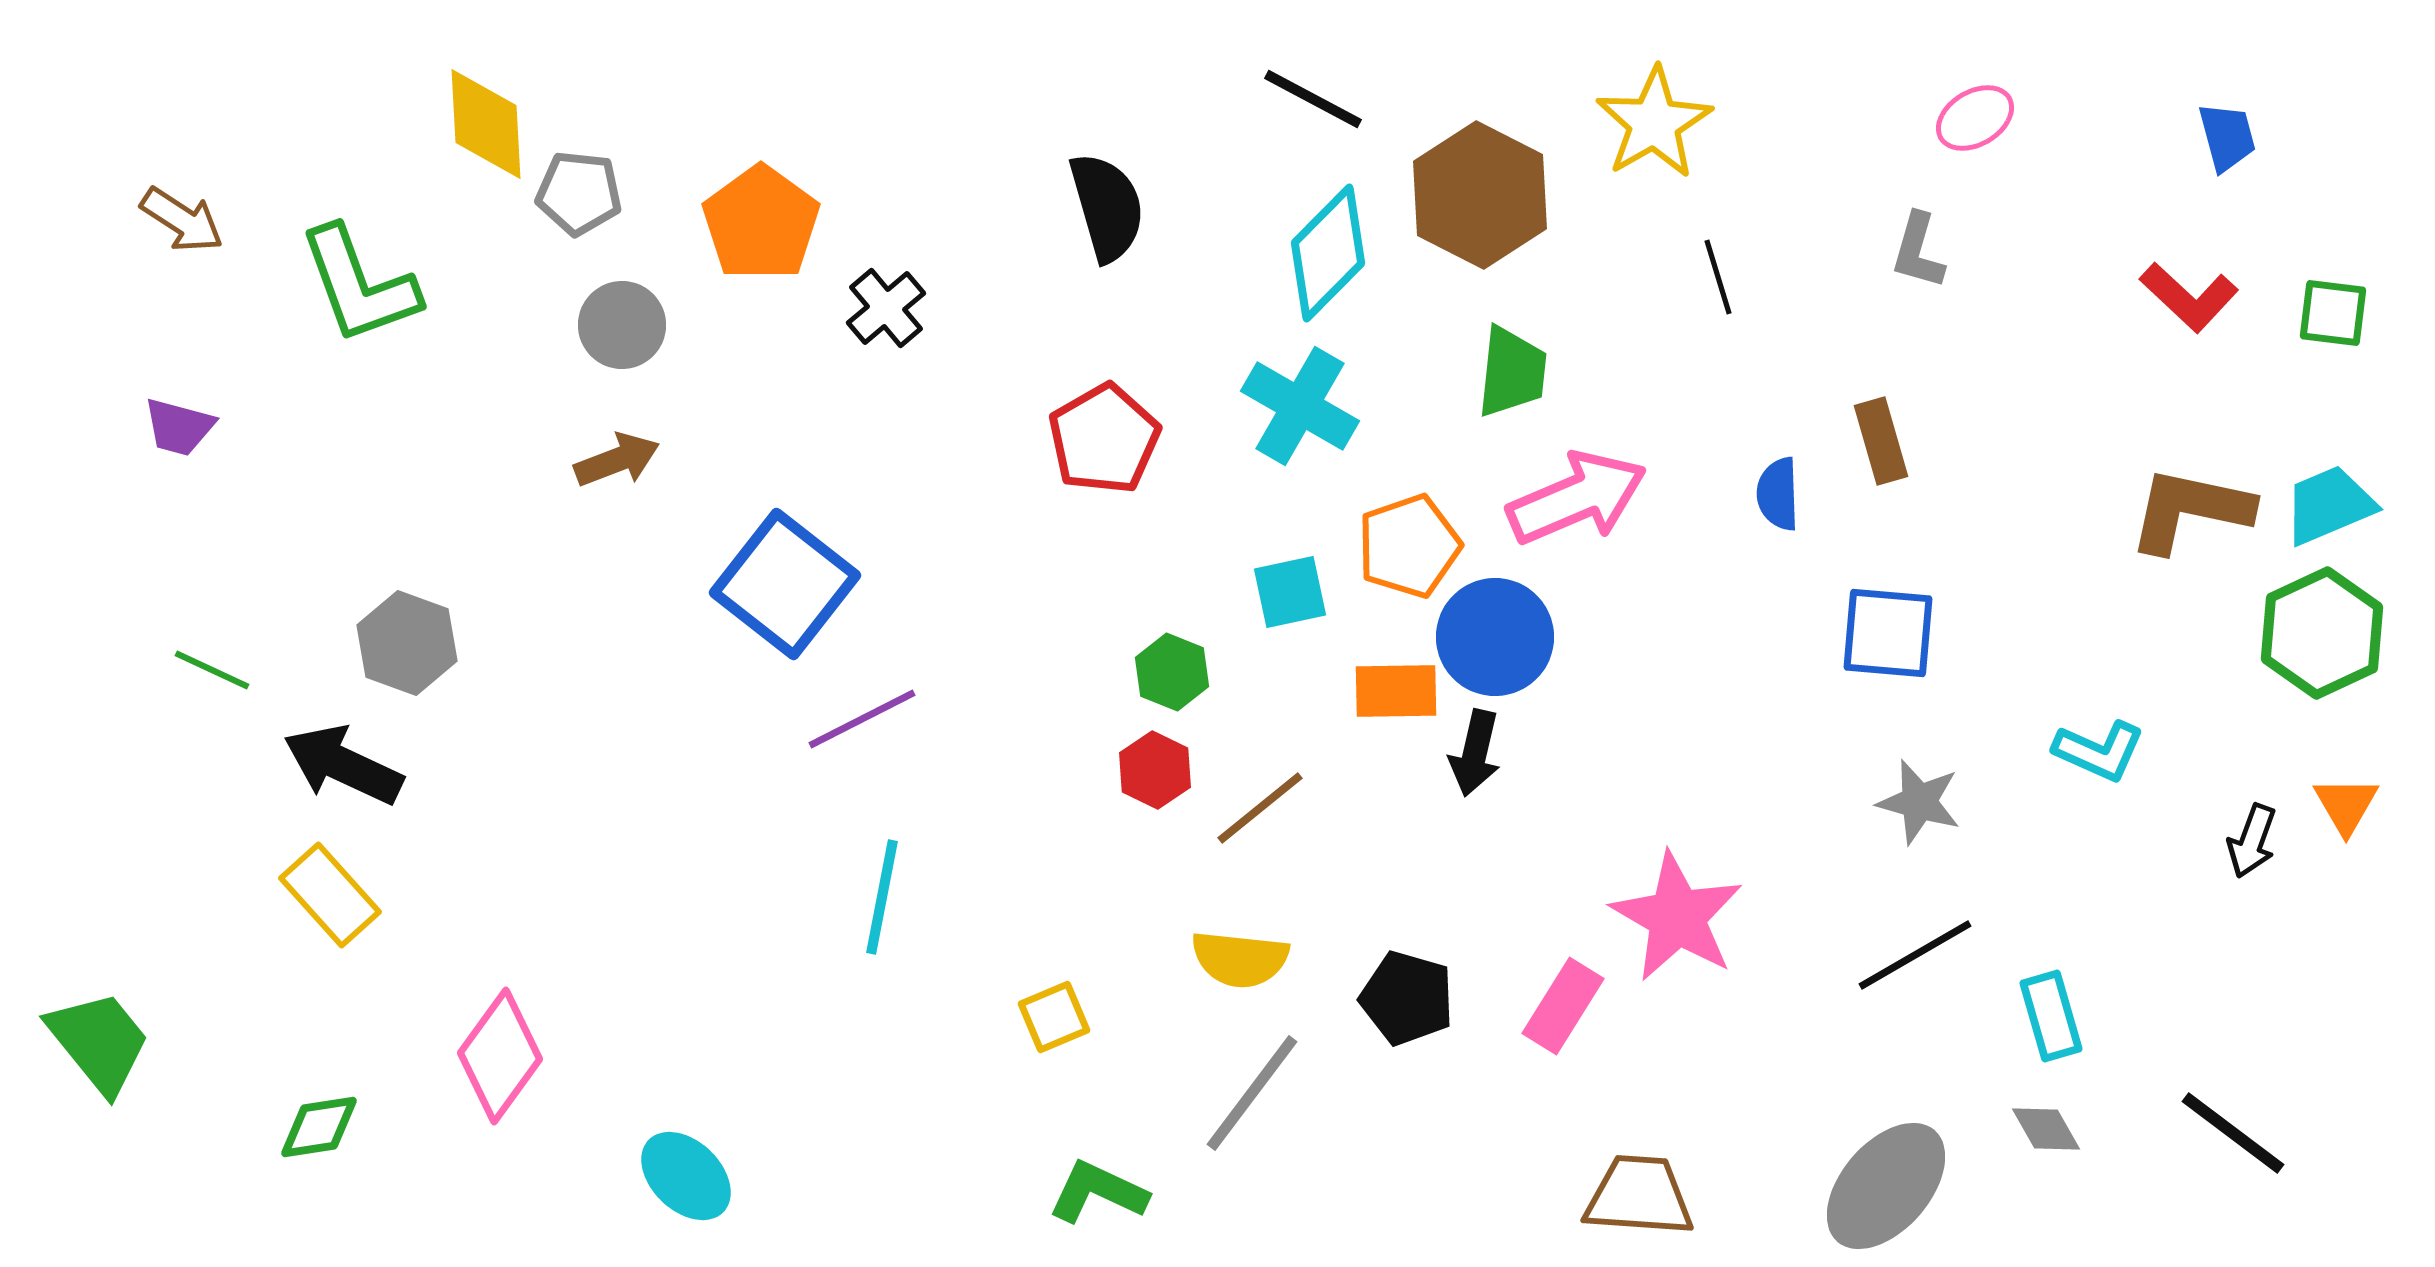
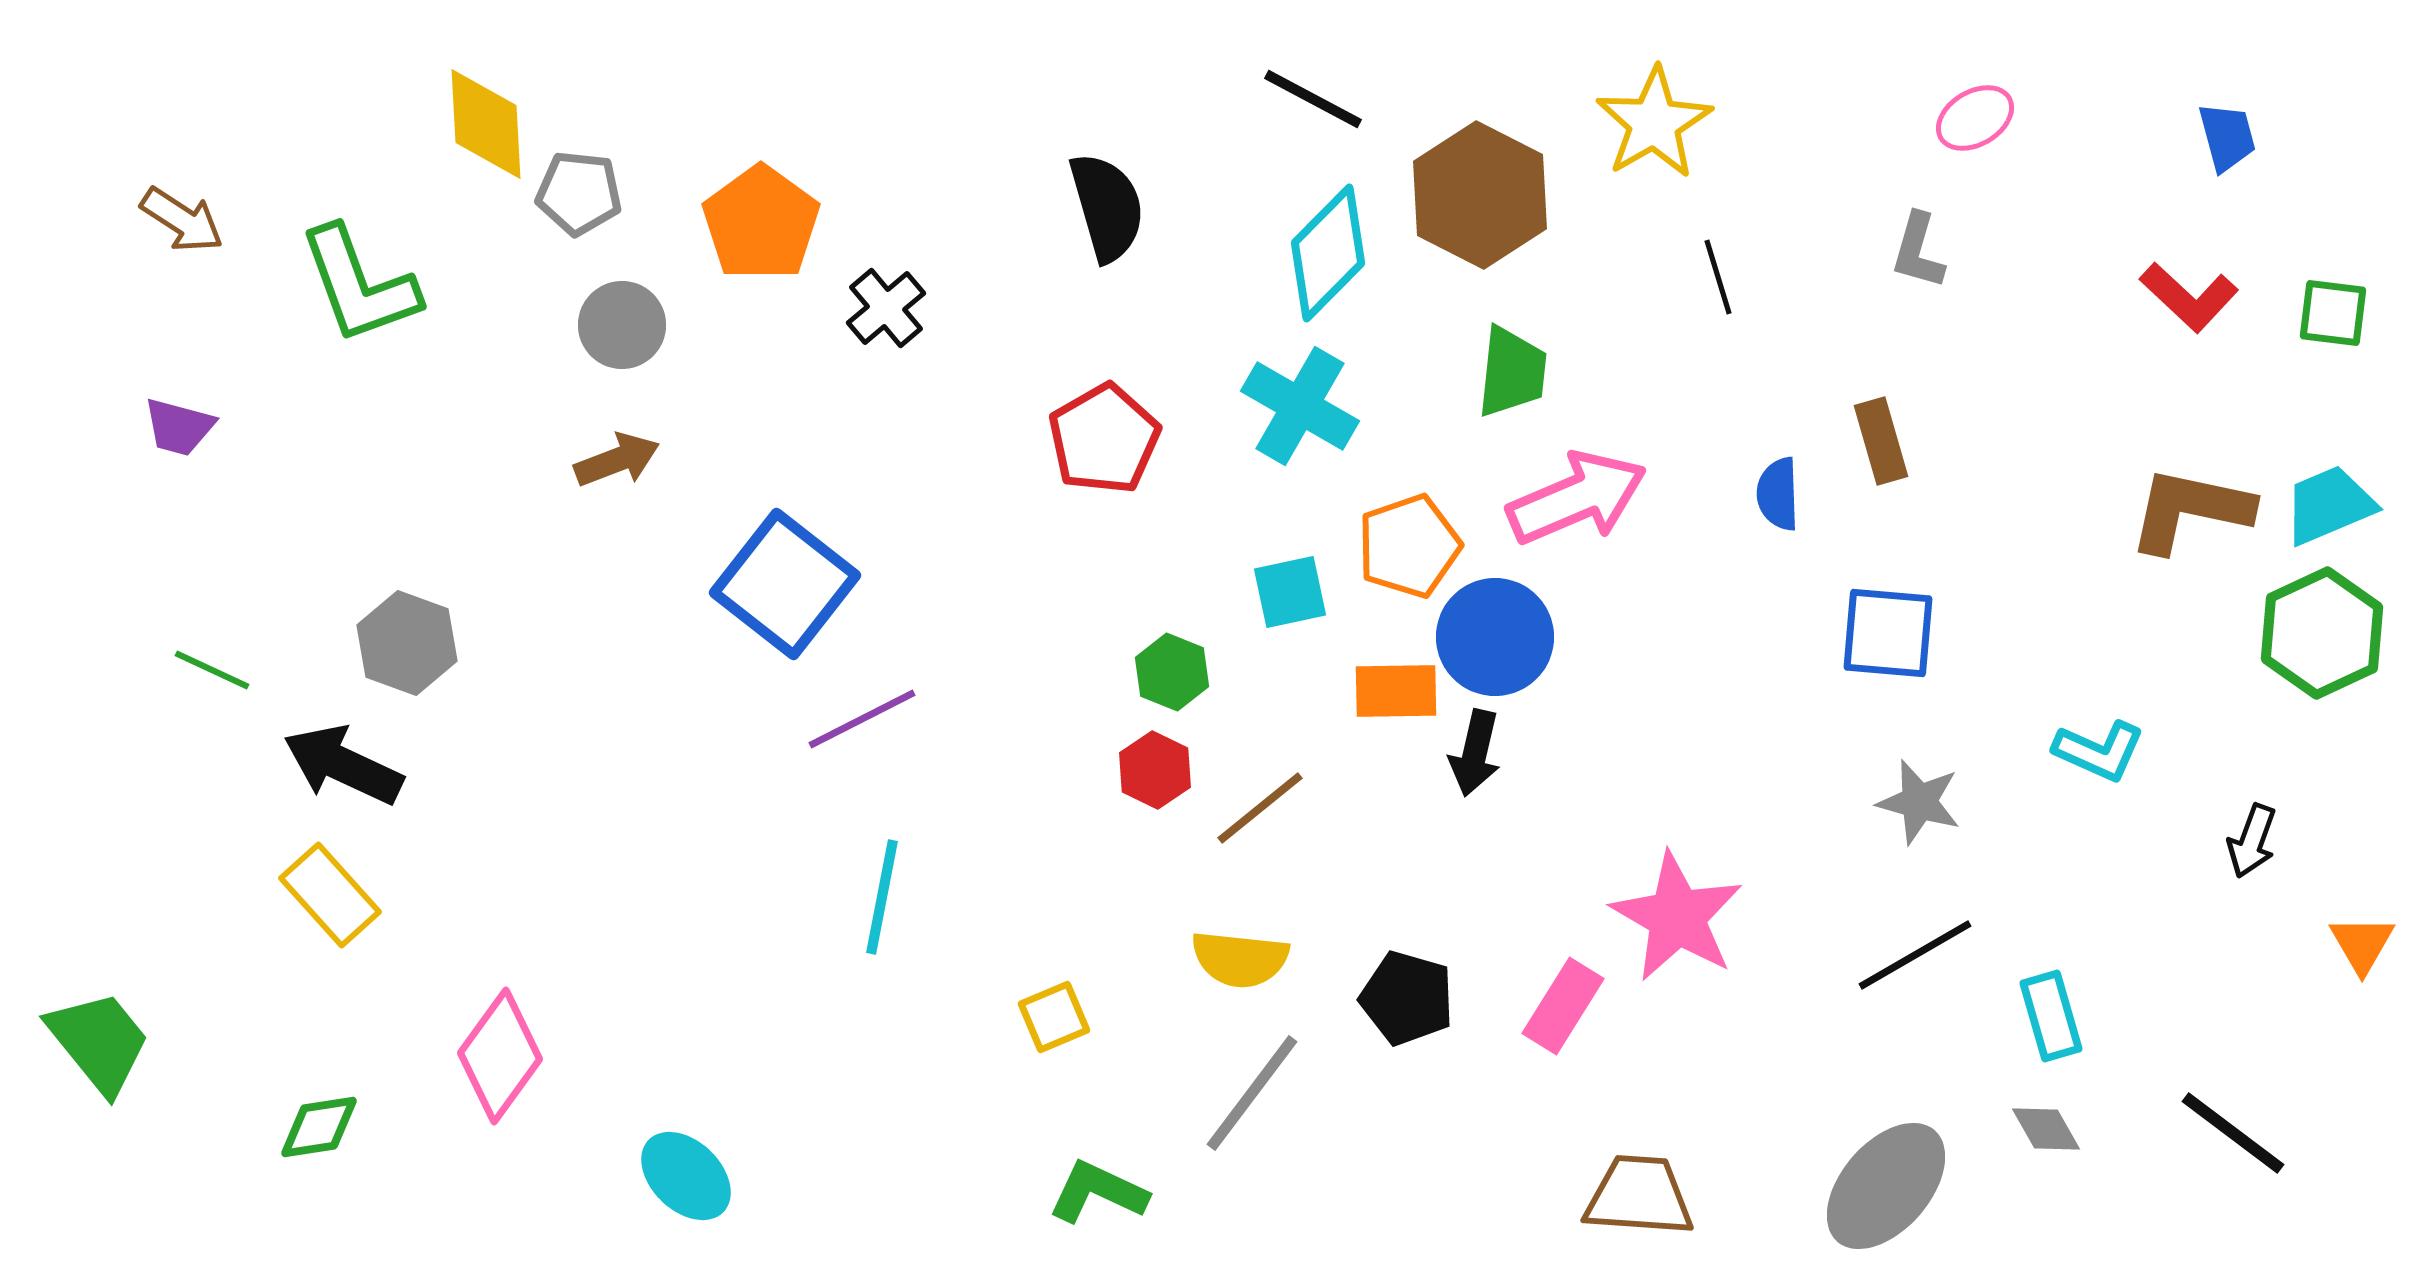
orange triangle at (2346, 805): moved 16 px right, 139 px down
